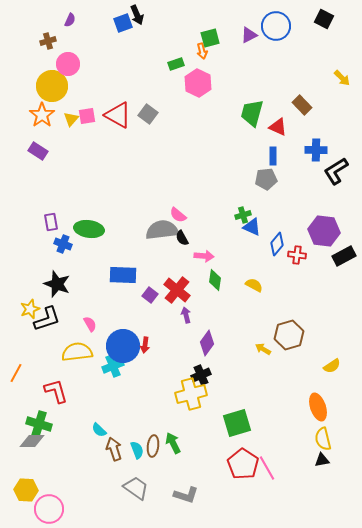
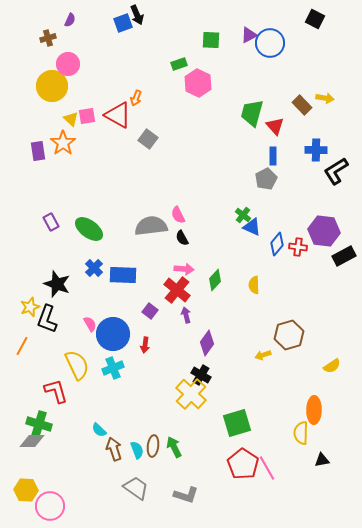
black square at (324, 19): moved 9 px left
blue circle at (276, 26): moved 6 px left, 17 px down
green square at (210, 38): moved 1 px right, 2 px down; rotated 18 degrees clockwise
brown cross at (48, 41): moved 3 px up
orange arrow at (202, 51): moved 66 px left, 47 px down; rotated 35 degrees clockwise
green rectangle at (176, 64): moved 3 px right
yellow arrow at (342, 78): moved 17 px left, 20 px down; rotated 36 degrees counterclockwise
gray square at (148, 114): moved 25 px down
orange star at (42, 115): moved 21 px right, 28 px down
yellow triangle at (71, 119): rotated 28 degrees counterclockwise
red triangle at (278, 127): moved 3 px left, 1 px up; rotated 24 degrees clockwise
purple rectangle at (38, 151): rotated 48 degrees clockwise
gray pentagon at (266, 179): rotated 20 degrees counterclockwise
pink semicircle at (178, 215): rotated 24 degrees clockwise
green cross at (243, 215): rotated 35 degrees counterclockwise
purple rectangle at (51, 222): rotated 18 degrees counterclockwise
green ellipse at (89, 229): rotated 28 degrees clockwise
gray semicircle at (162, 230): moved 11 px left, 4 px up
blue cross at (63, 244): moved 31 px right, 24 px down; rotated 24 degrees clockwise
red cross at (297, 255): moved 1 px right, 8 px up
pink arrow at (204, 256): moved 20 px left, 13 px down
green diamond at (215, 280): rotated 35 degrees clockwise
yellow semicircle at (254, 285): rotated 120 degrees counterclockwise
purple square at (150, 295): moved 16 px down
yellow star at (30, 309): moved 2 px up
black L-shape at (47, 319): rotated 128 degrees clockwise
blue circle at (123, 346): moved 10 px left, 12 px up
yellow arrow at (263, 349): moved 6 px down; rotated 49 degrees counterclockwise
yellow semicircle at (77, 352): moved 13 px down; rotated 72 degrees clockwise
cyan cross at (113, 366): moved 2 px down
orange line at (16, 373): moved 6 px right, 27 px up
black cross at (201, 375): rotated 36 degrees counterclockwise
yellow cross at (191, 394): rotated 32 degrees counterclockwise
orange ellipse at (318, 407): moved 4 px left, 3 px down; rotated 20 degrees clockwise
yellow semicircle at (323, 439): moved 22 px left, 6 px up; rotated 15 degrees clockwise
green arrow at (173, 443): moved 1 px right, 4 px down
pink circle at (49, 509): moved 1 px right, 3 px up
